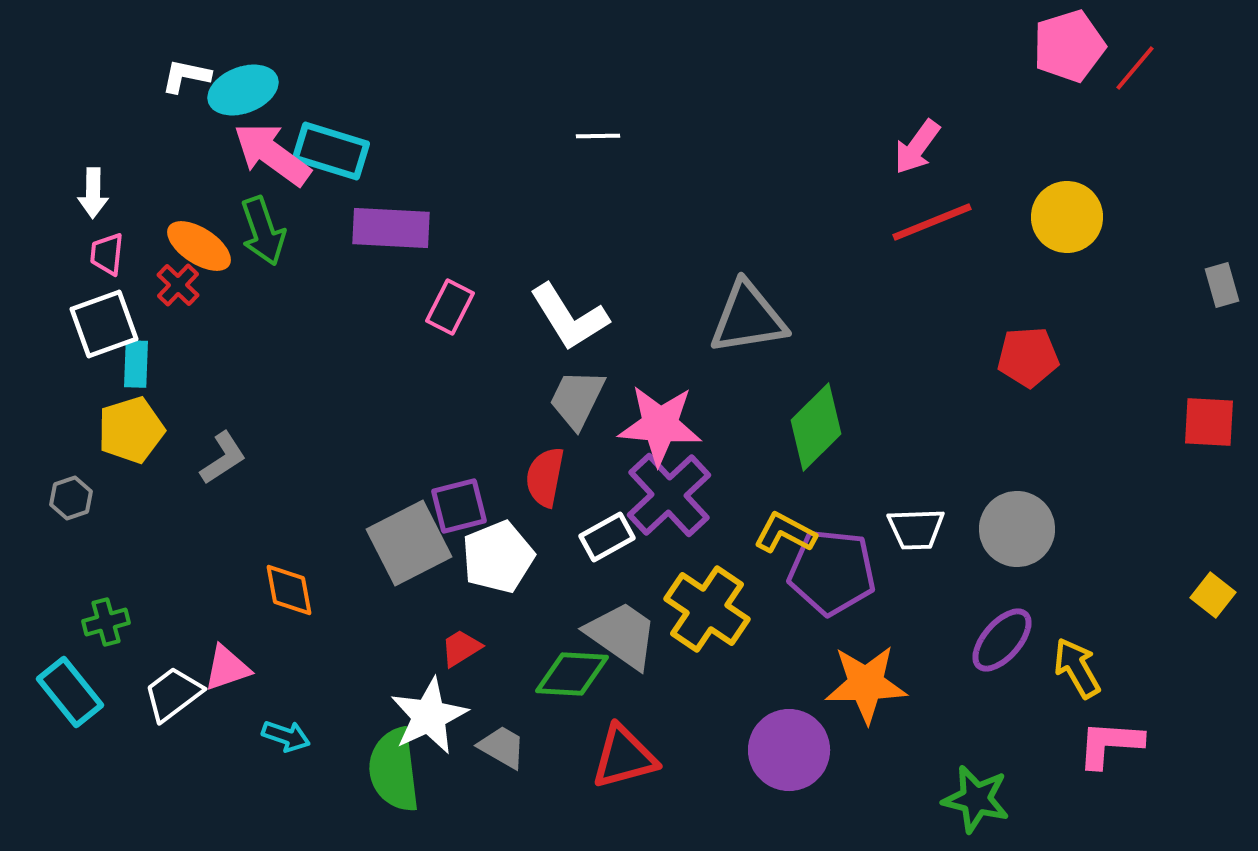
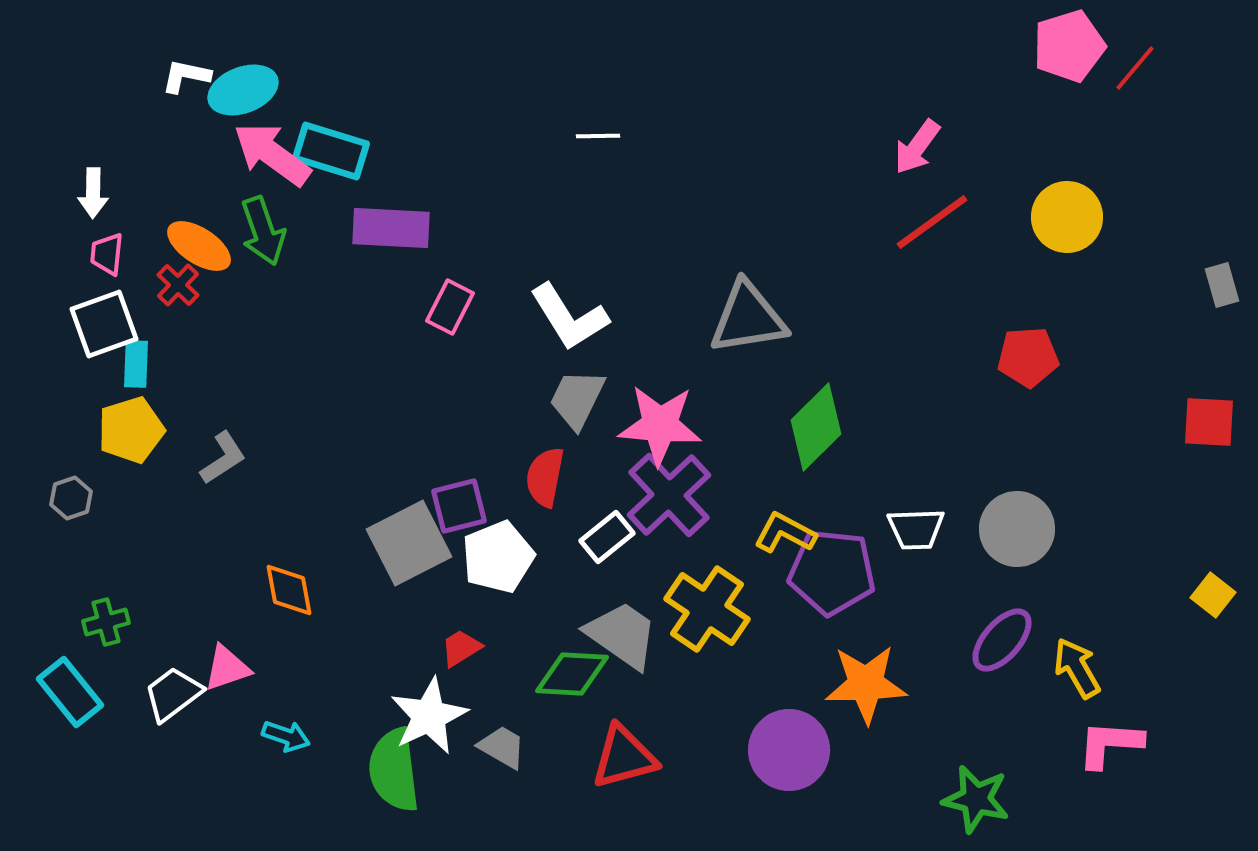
red line at (932, 222): rotated 14 degrees counterclockwise
white rectangle at (607, 537): rotated 10 degrees counterclockwise
